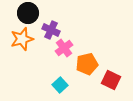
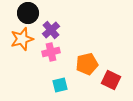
purple cross: rotated 24 degrees clockwise
pink cross: moved 13 px left, 4 px down; rotated 24 degrees clockwise
cyan square: rotated 28 degrees clockwise
